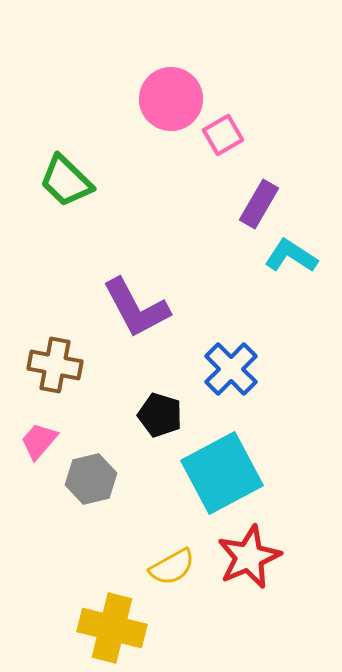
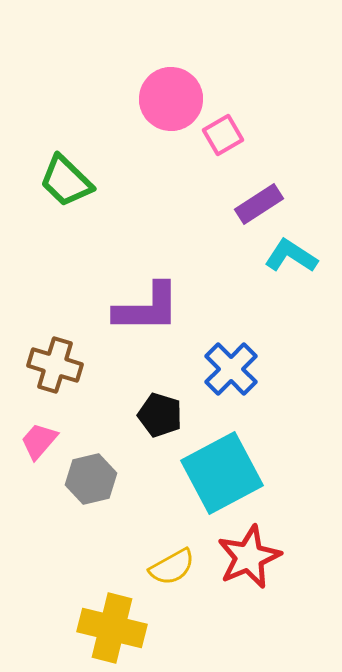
purple rectangle: rotated 27 degrees clockwise
purple L-shape: moved 11 px right; rotated 62 degrees counterclockwise
brown cross: rotated 6 degrees clockwise
